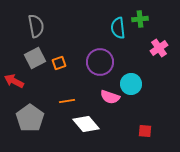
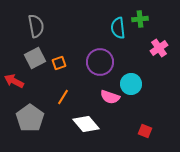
orange line: moved 4 px left, 4 px up; rotated 49 degrees counterclockwise
red square: rotated 16 degrees clockwise
